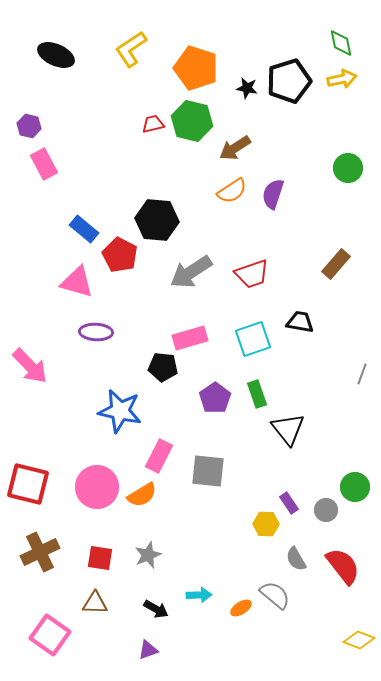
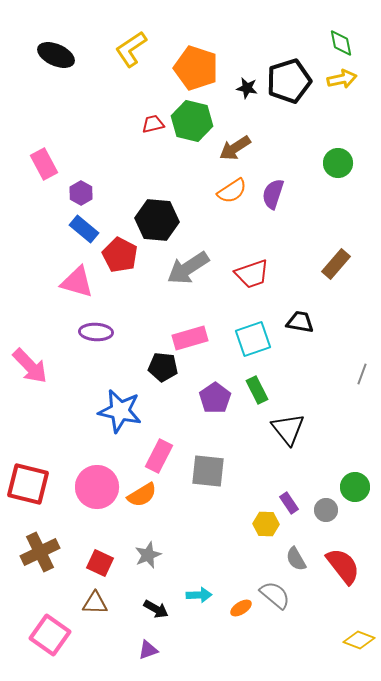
purple hexagon at (29, 126): moved 52 px right, 67 px down; rotated 15 degrees clockwise
green circle at (348, 168): moved 10 px left, 5 px up
gray arrow at (191, 272): moved 3 px left, 4 px up
green rectangle at (257, 394): moved 4 px up; rotated 8 degrees counterclockwise
red square at (100, 558): moved 5 px down; rotated 16 degrees clockwise
